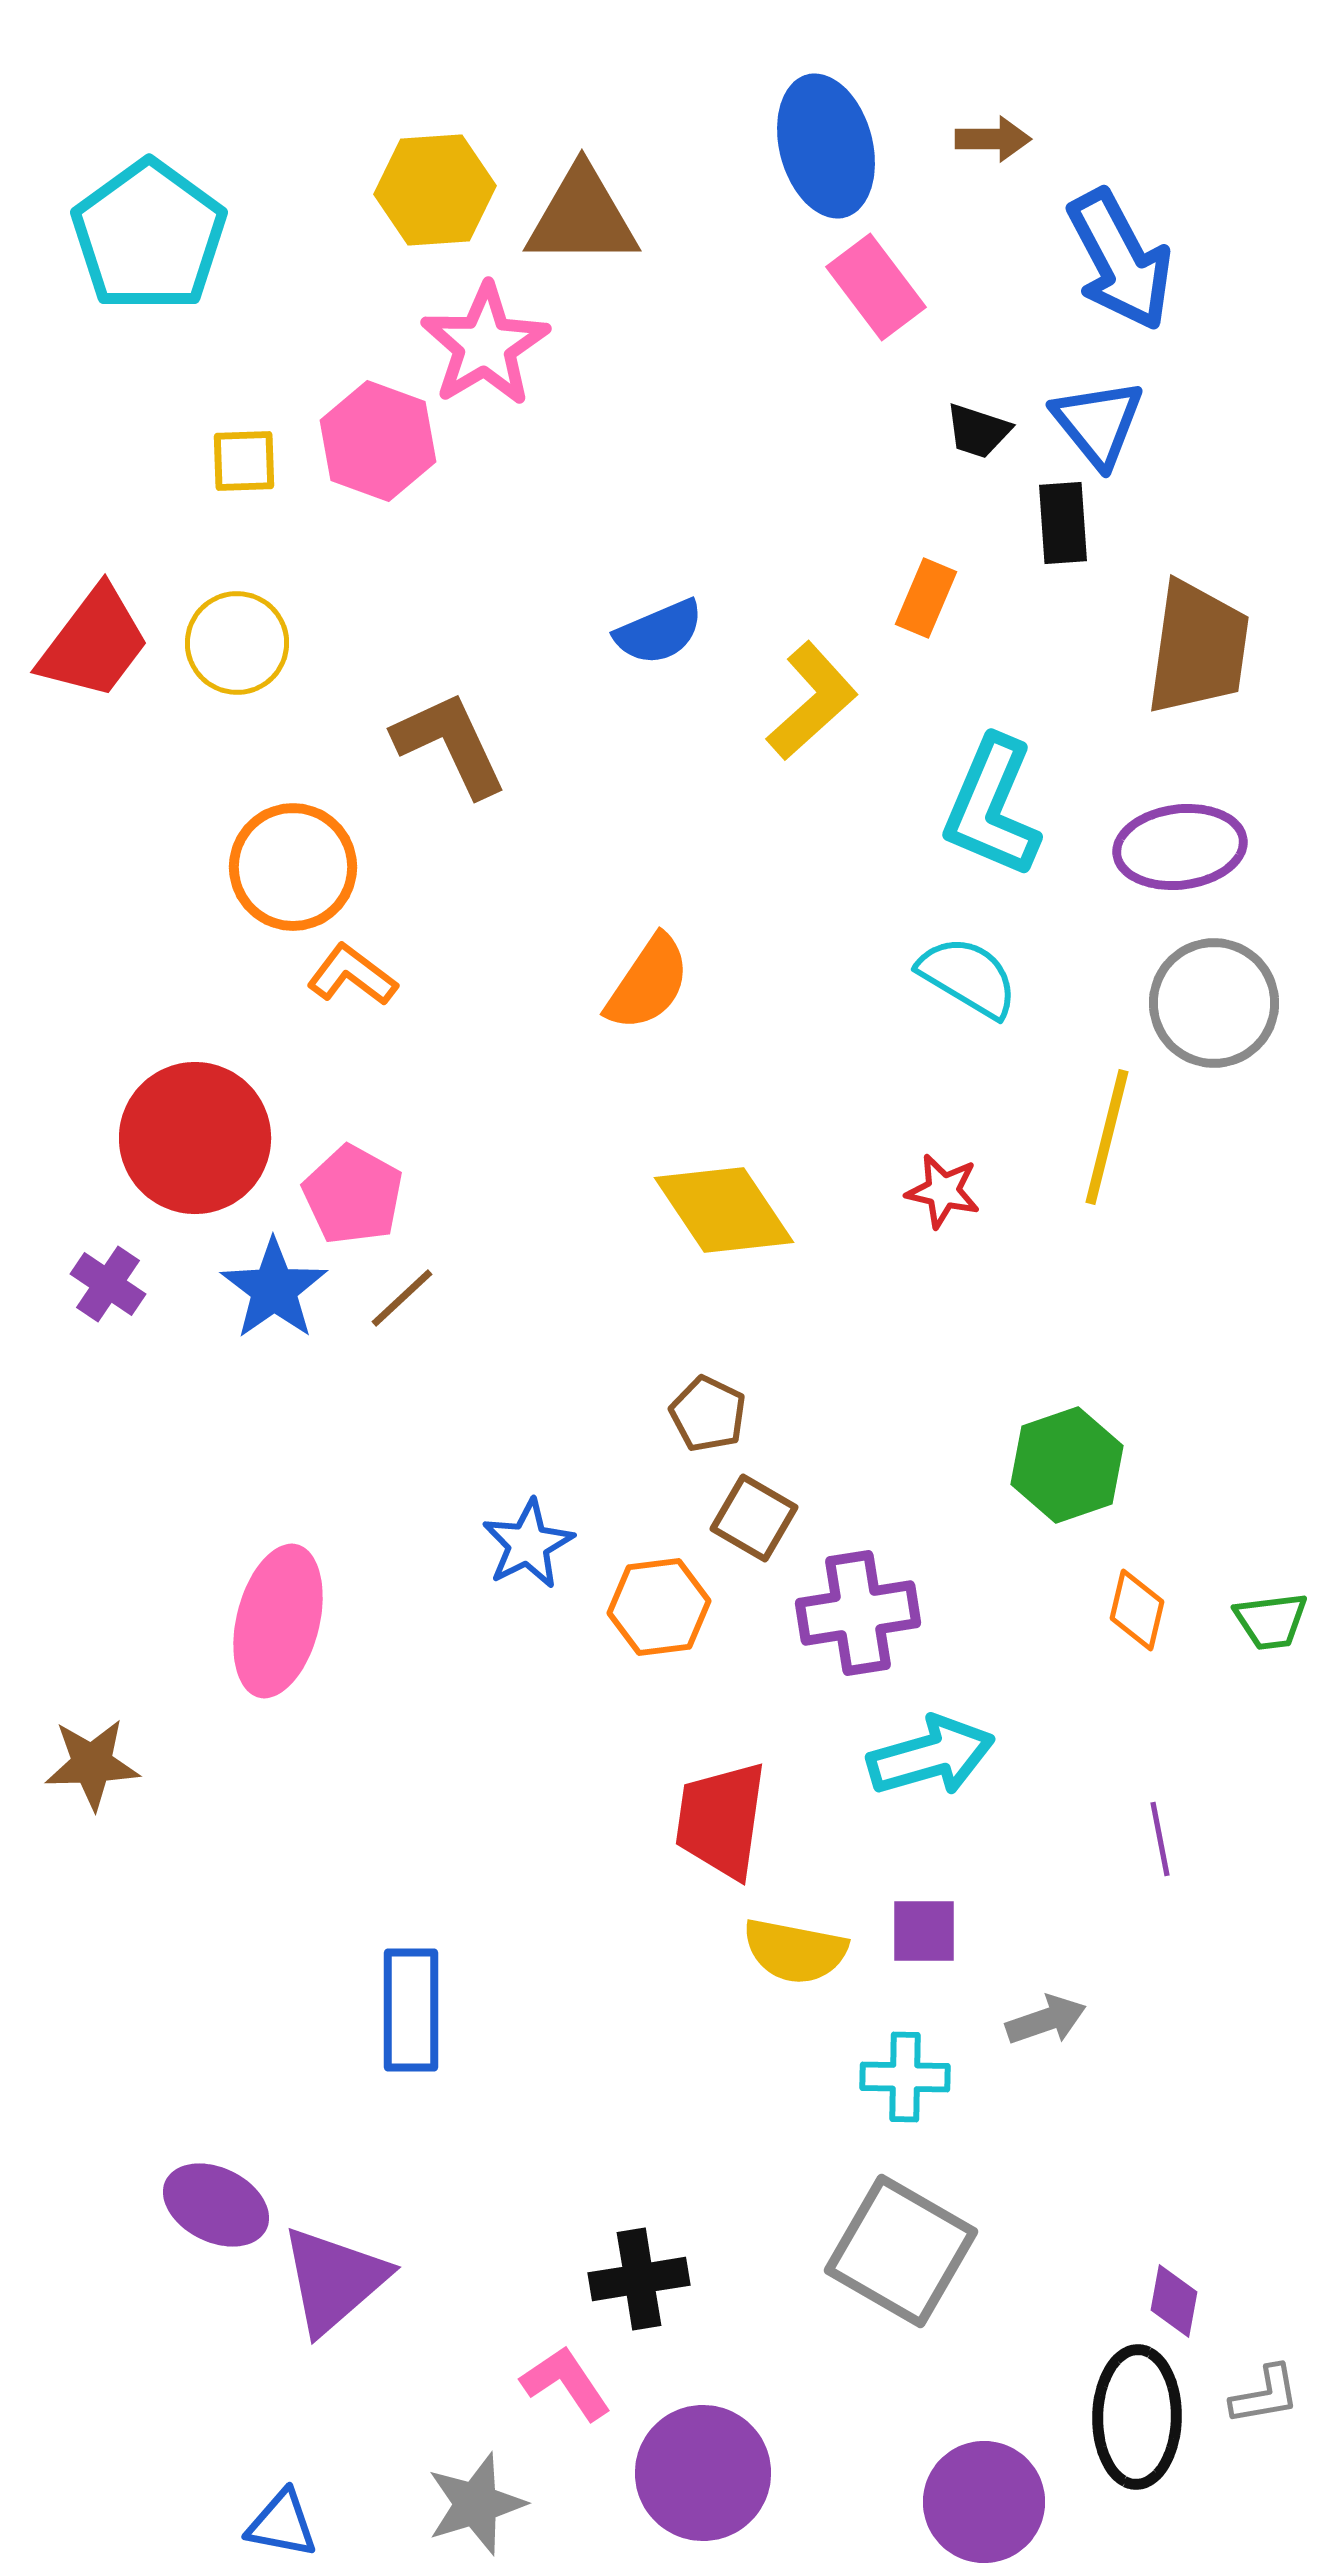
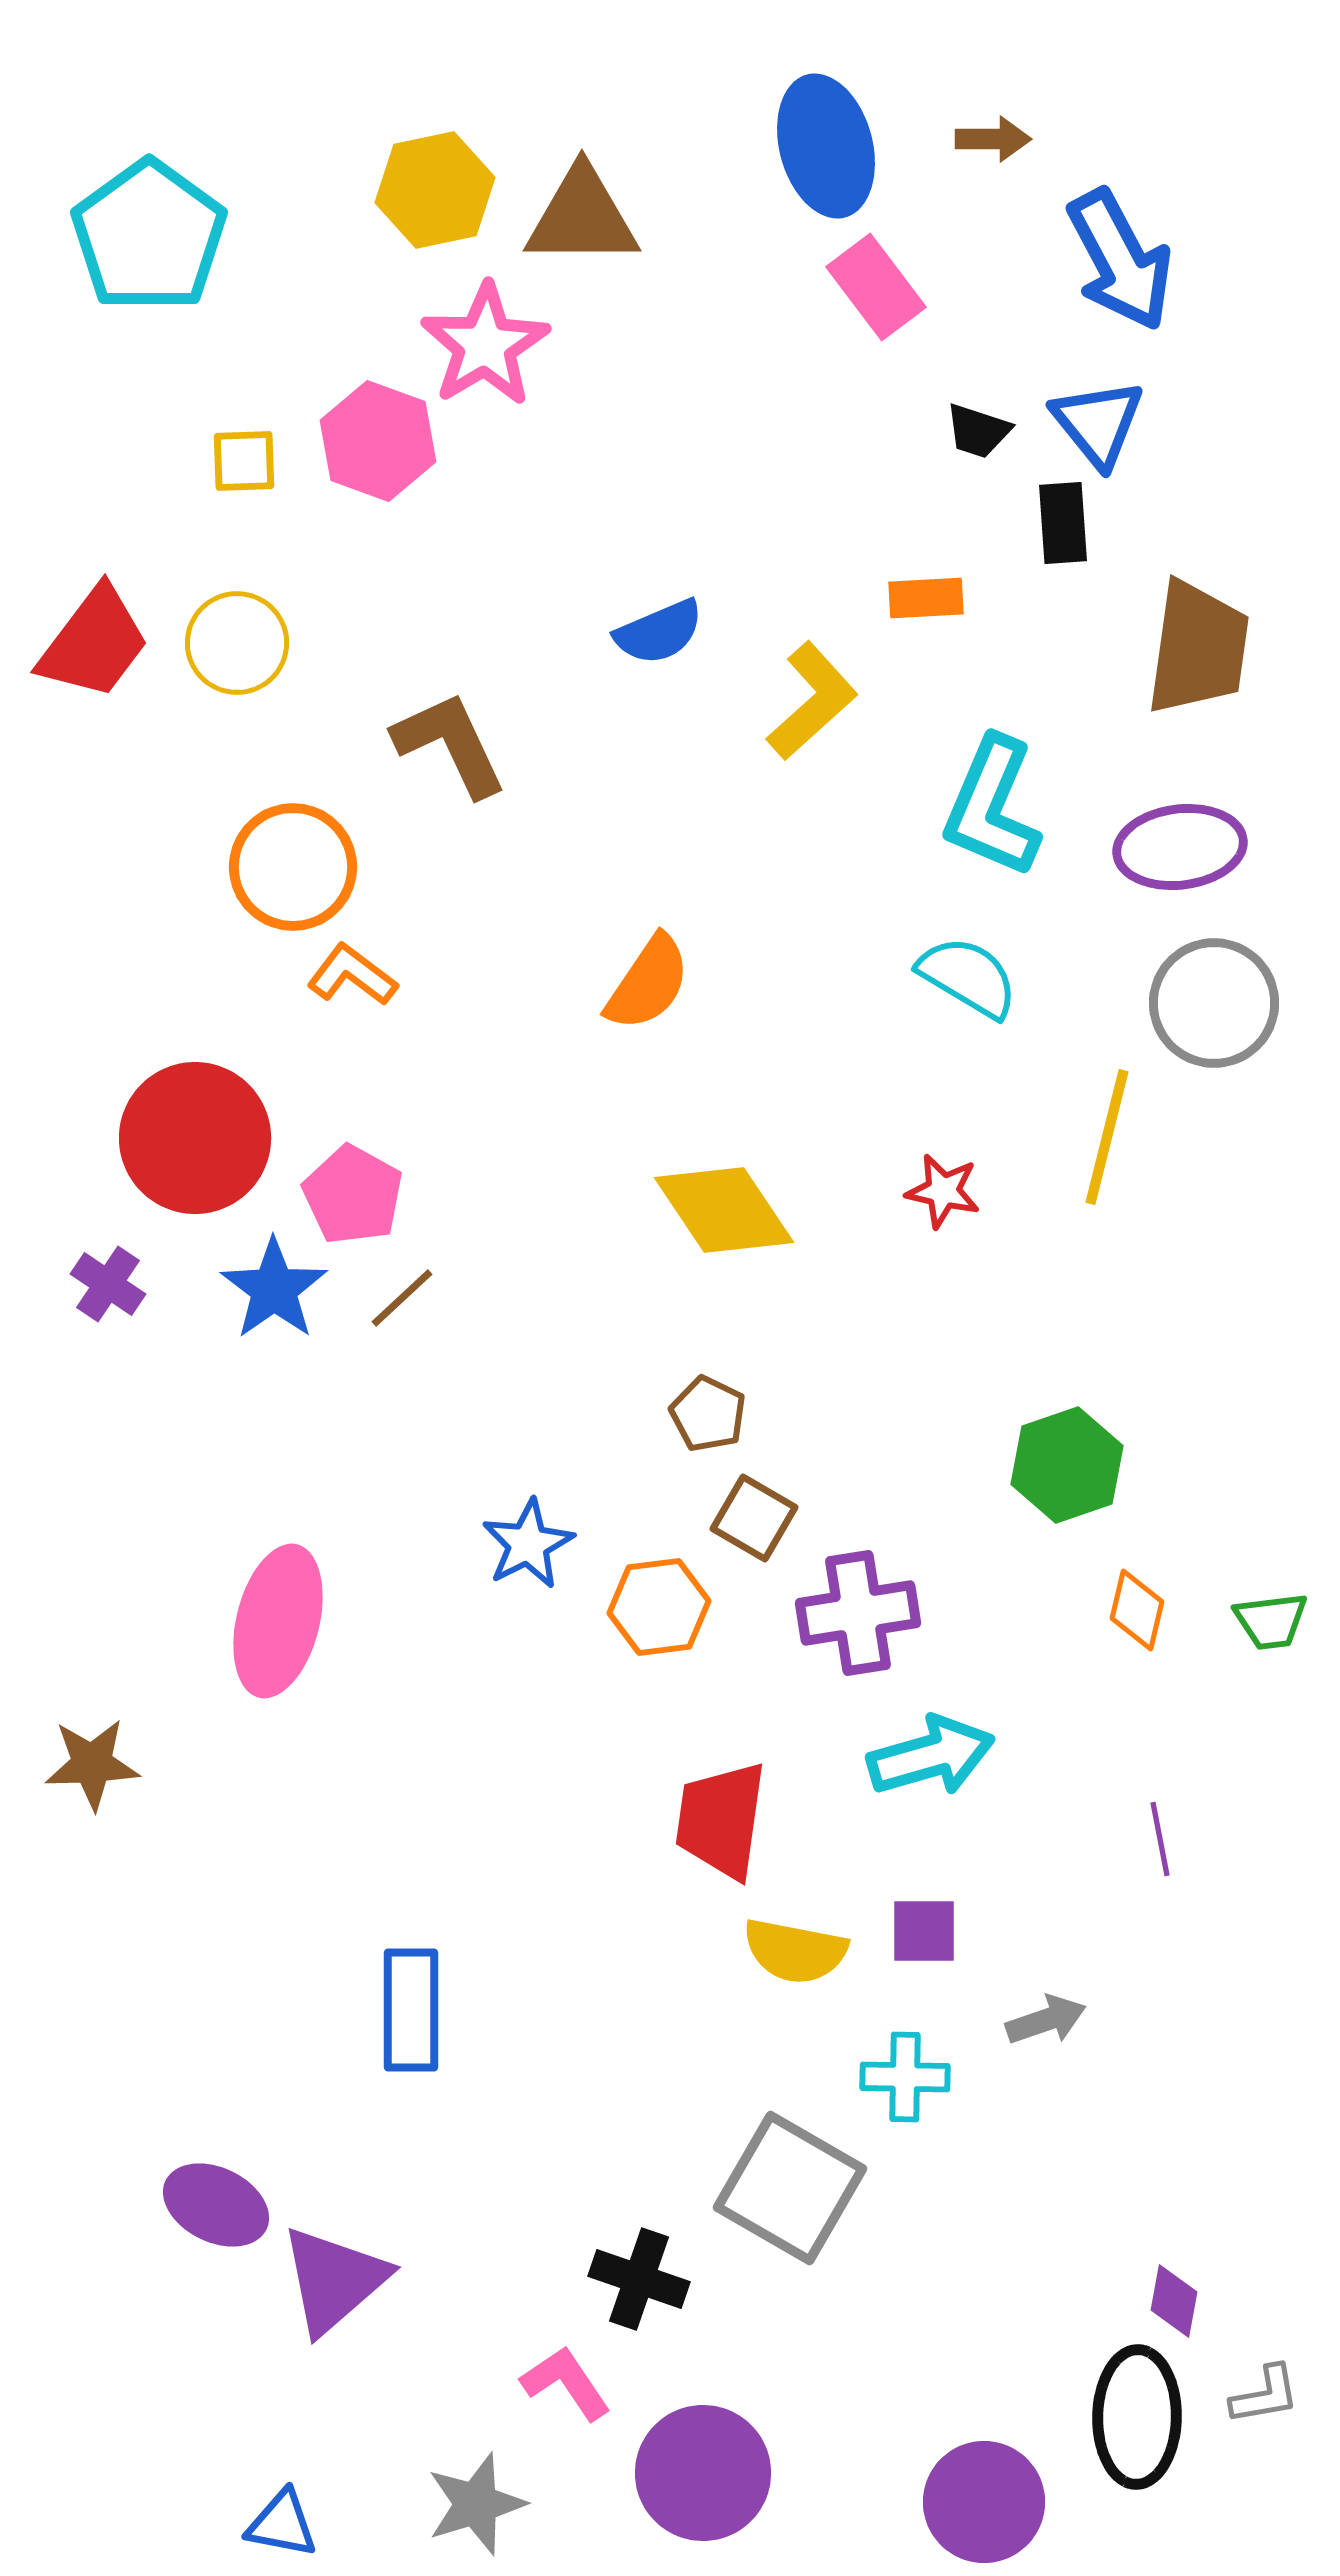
yellow hexagon at (435, 190): rotated 8 degrees counterclockwise
orange rectangle at (926, 598): rotated 64 degrees clockwise
gray square at (901, 2251): moved 111 px left, 63 px up
black cross at (639, 2279): rotated 28 degrees clockwise
